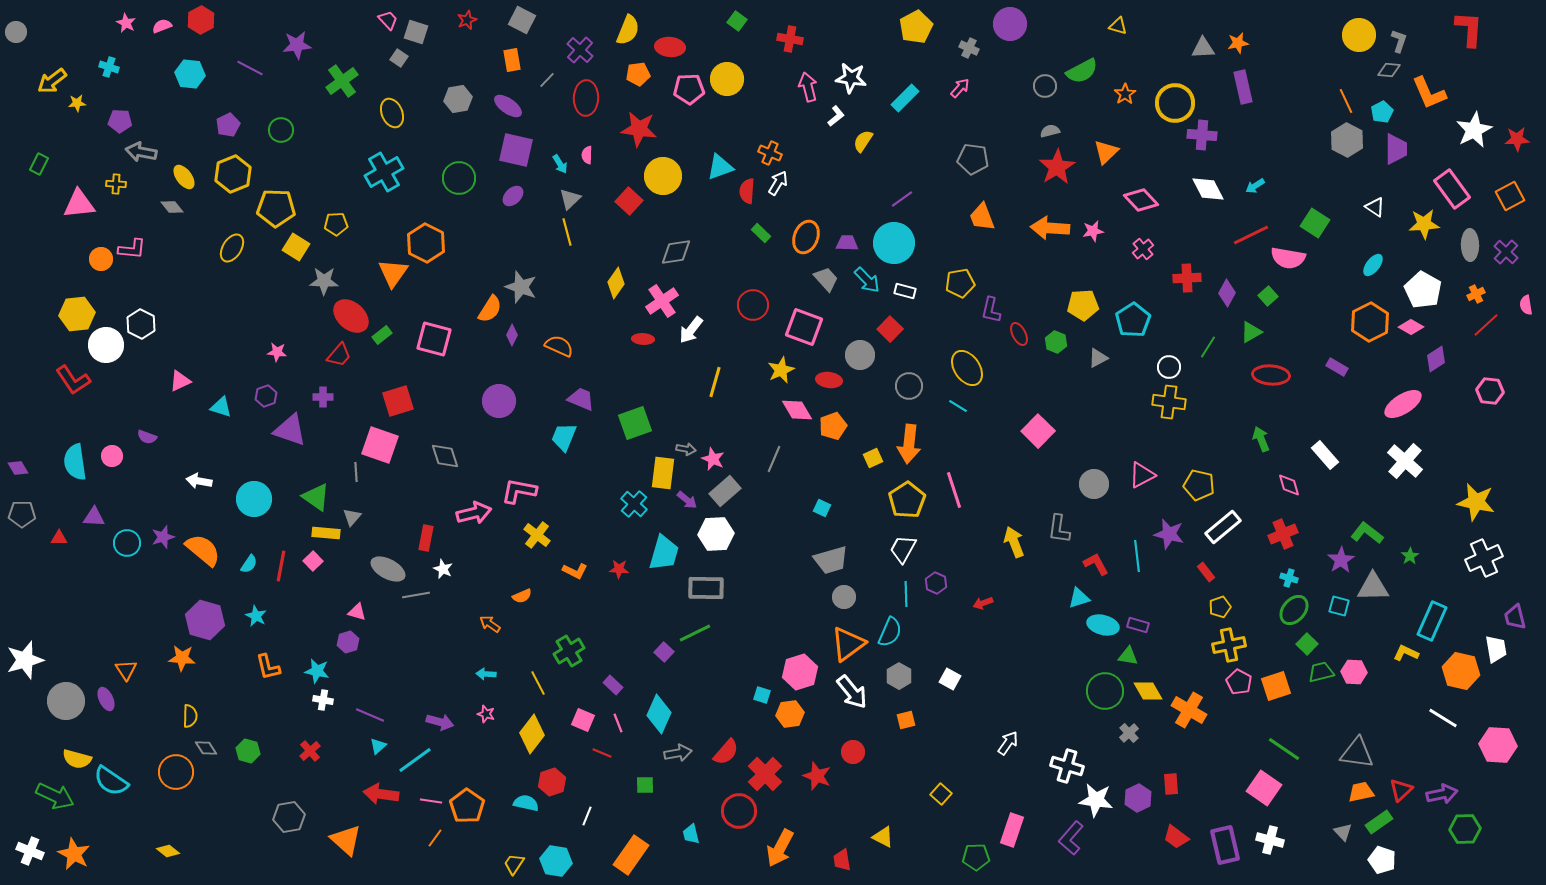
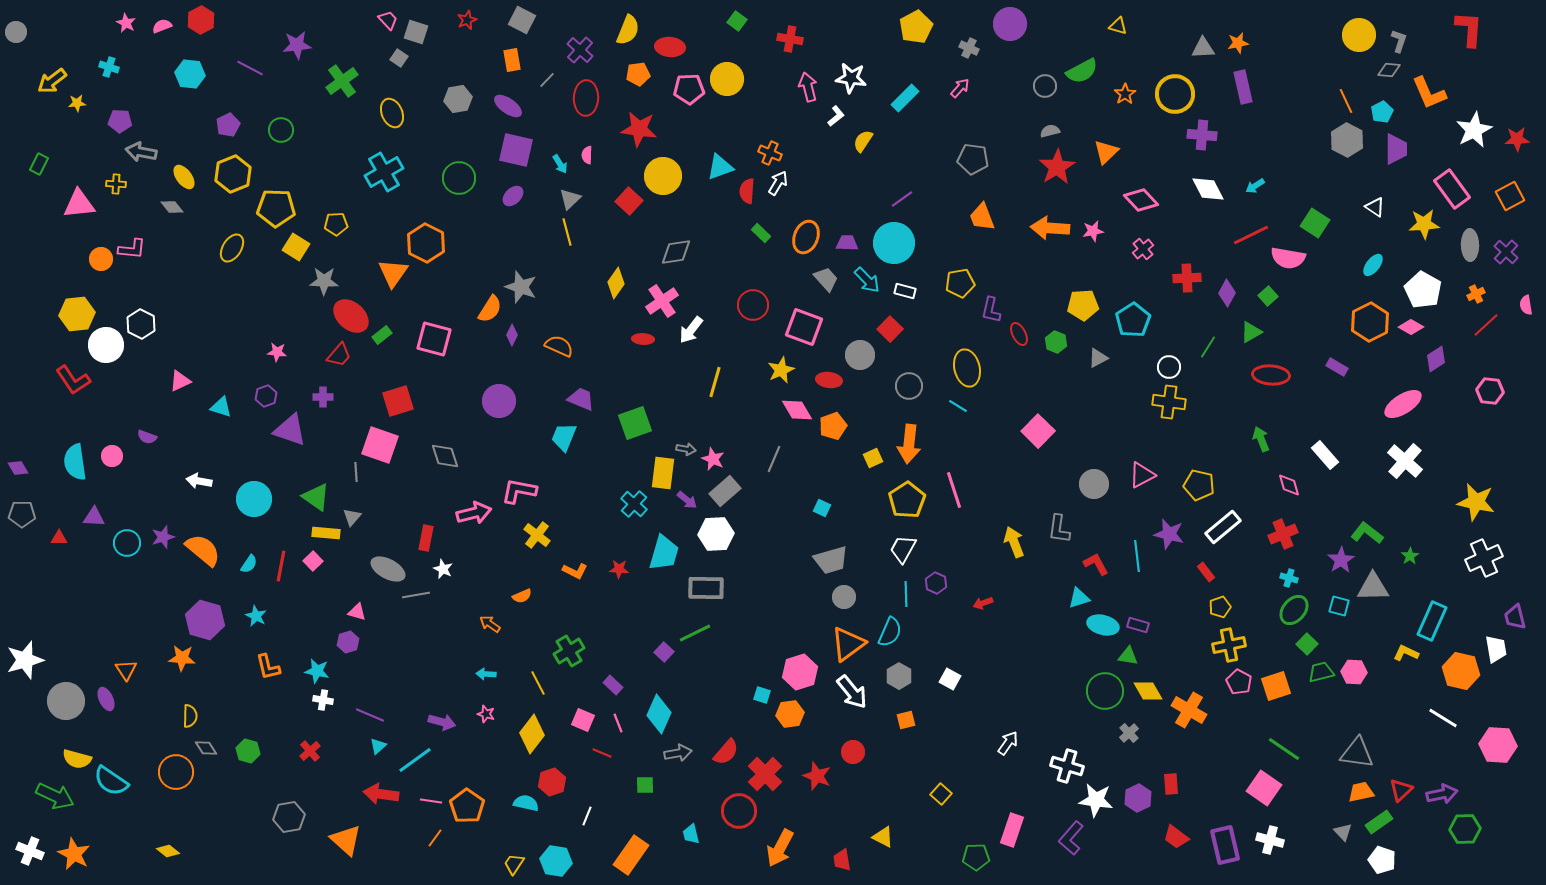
yellow circle at (1175, 103): moved 9 px up
yellow ellipse at (967, 368): rotated 21 degrees clockwise
purple arrow at (440, 722): moved 2 px right
